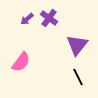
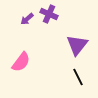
purple cross: moved 4 px up; rotated 12 degrees counterclockwise
